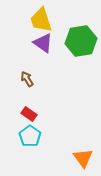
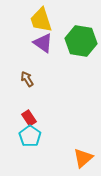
green hexagon: rotated 20 degrees clockwise
red rectangle: moved 4 px down; rotated 21 degrees clockwise
orange triangle: rotated 25 degrees clockwise
